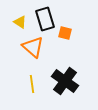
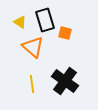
black rectangle: moved 1 px down
